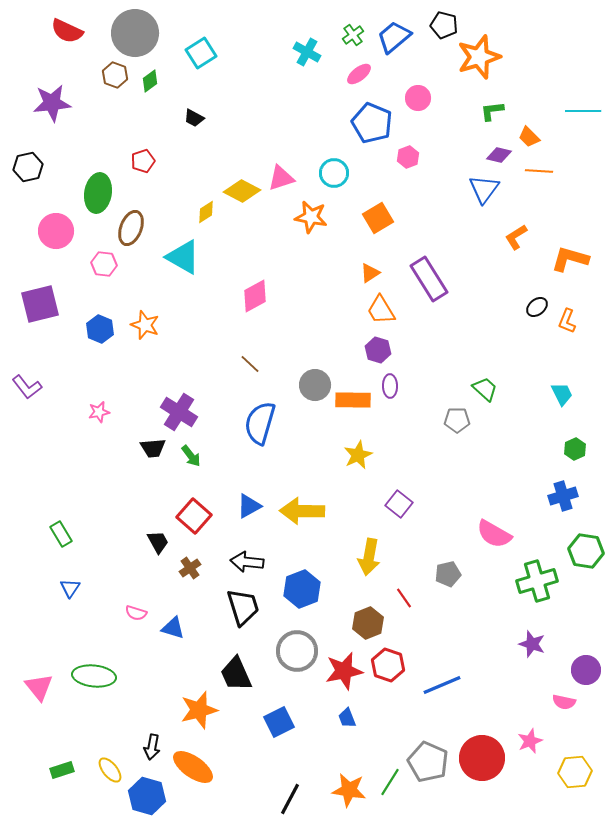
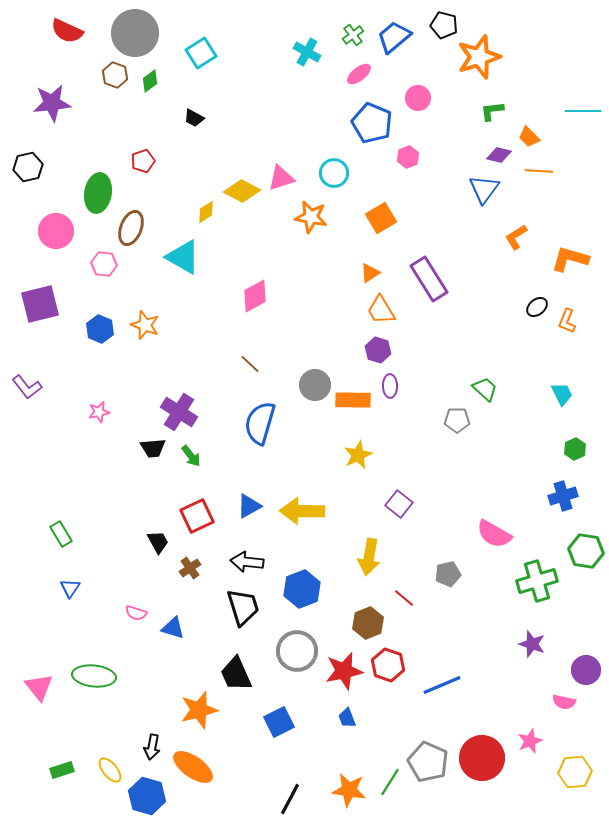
orange square at (378, 218): moved 3 px right
red square at (194, 516): moved 3 px right; rotated 24 degrees clockwise
red line at (404, 598): rotated 15 degrees counterclockwise
